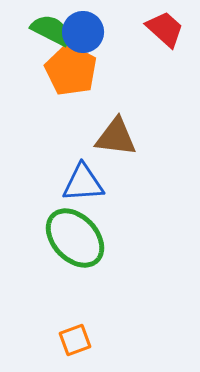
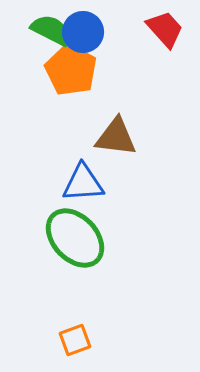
red trapezoid: rotated 6 degrees clockwise
